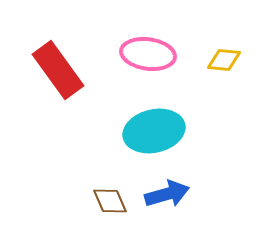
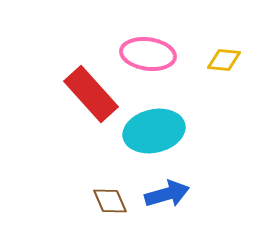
red rectangle: moved 33 px right, 24 px down; rotated 6 degrees counterclockwise
